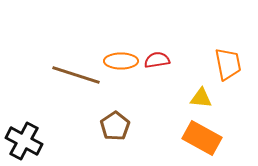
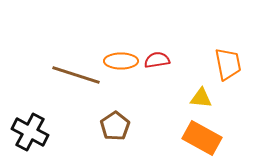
black cross: moved 6 px right, 9 px up
